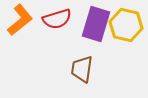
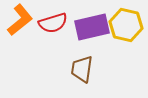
red semicircle: moved 4 px left, 4 px down
purple rectangle: moved 4 px left, 3 px down; rotated 60 degrees clockwise
